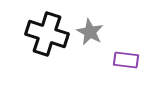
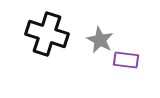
gray star: moved 10 px right, 8 px down
